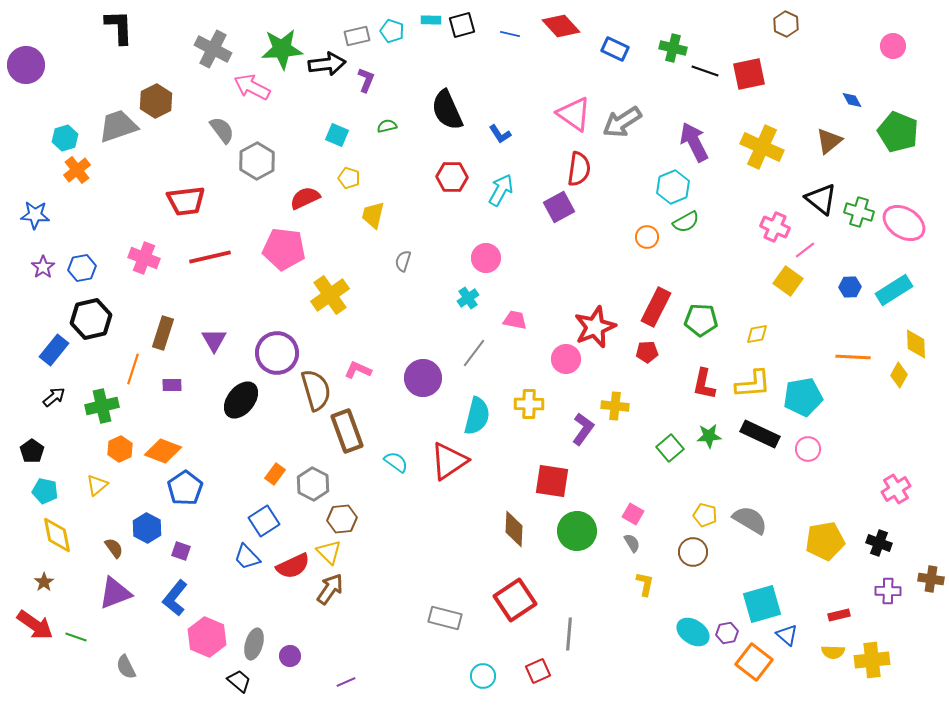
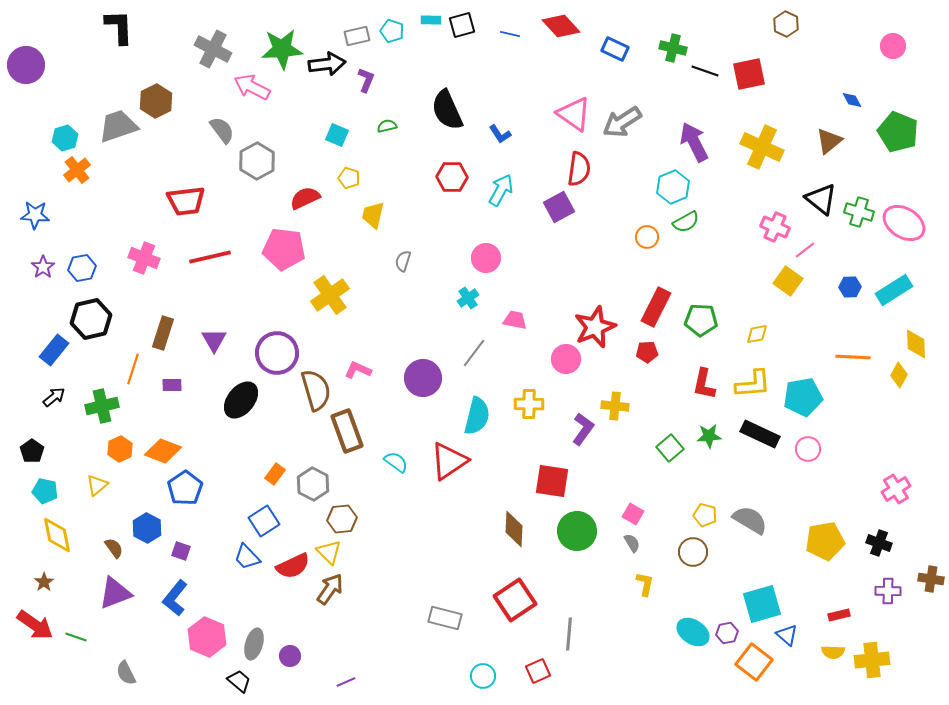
gray semicircle at (126, 667): moved 6 px down
